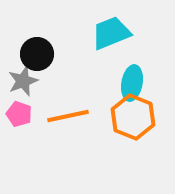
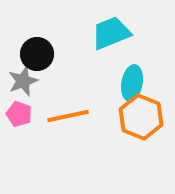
orange hexagon: moved 8 px right
